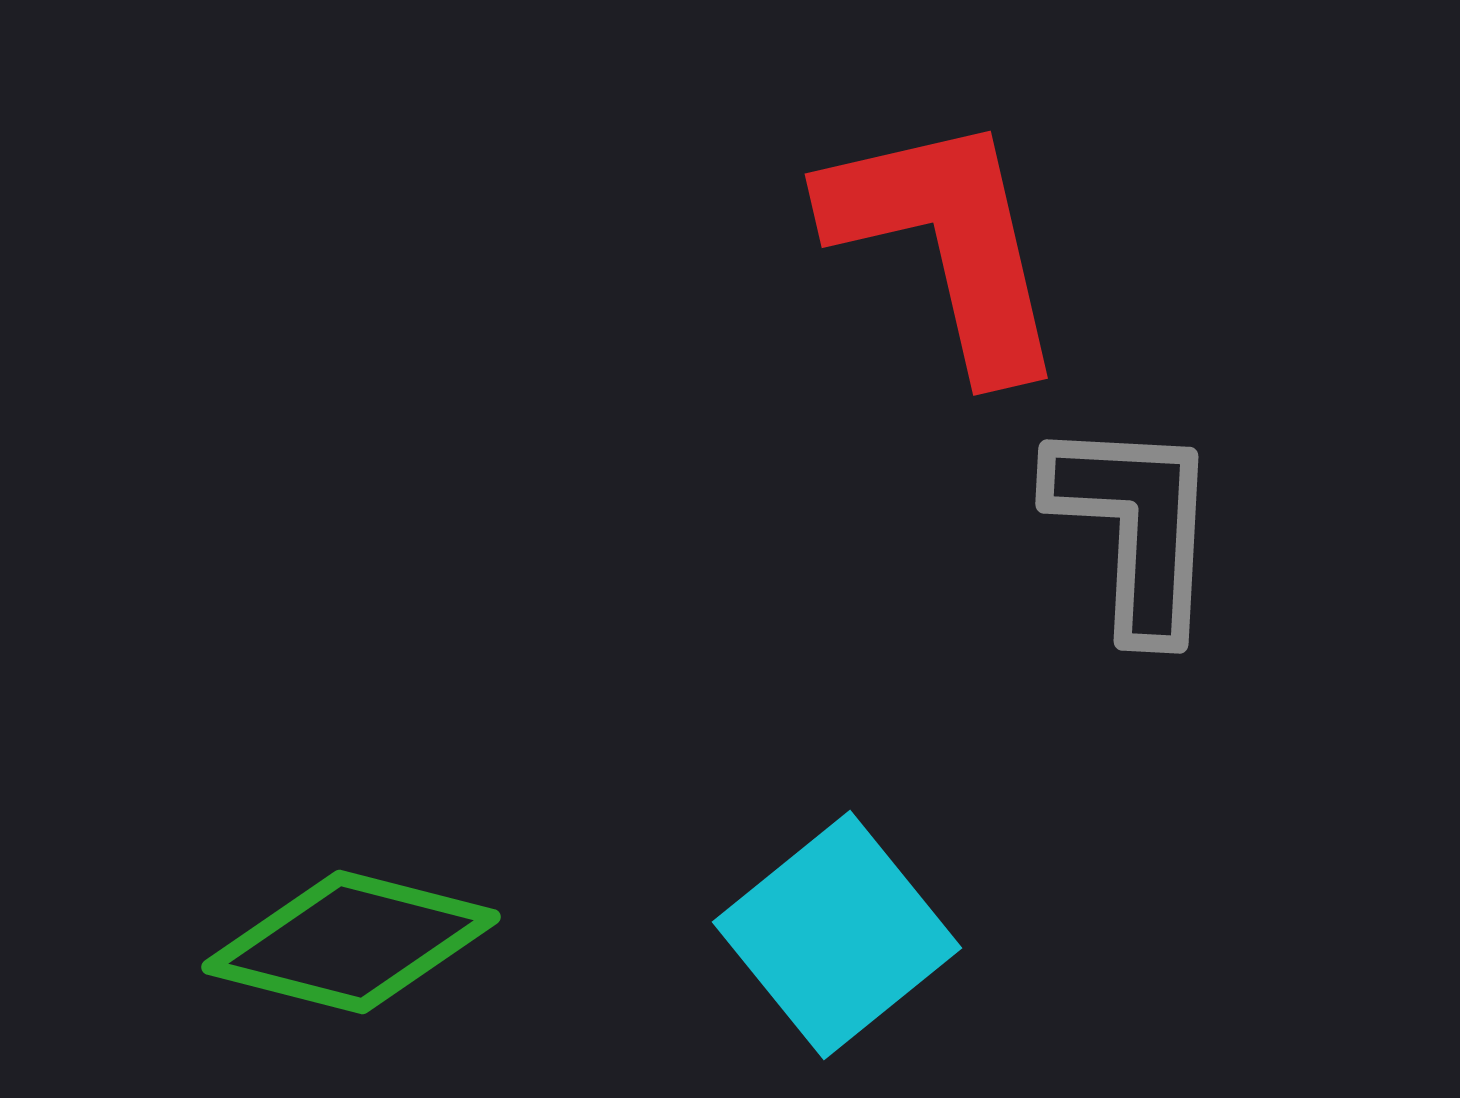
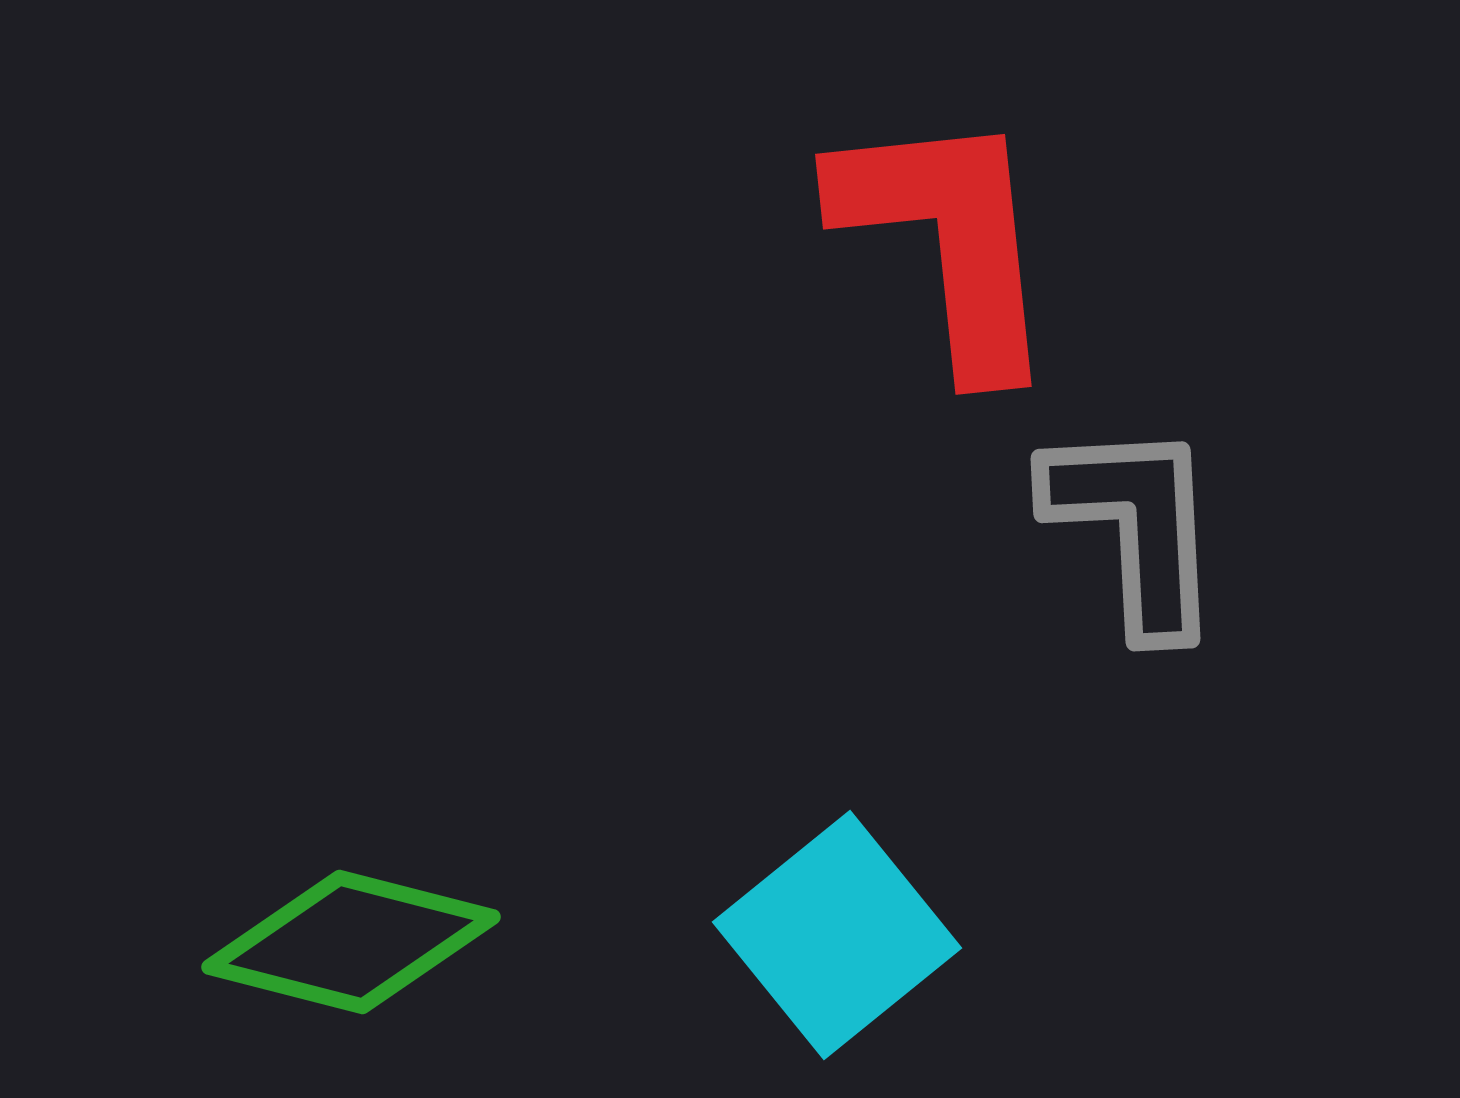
red L-shape: moved 1 px right, 3 px up; rotated 7 degrees clockwise
gray L-shape: rotated 6 degrees counterclockwise
